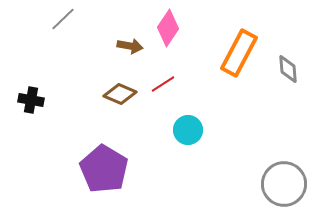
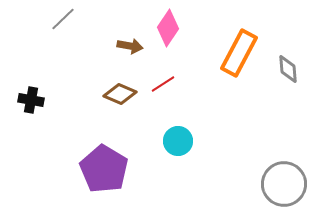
cyan circle: moved 10 px left, 11 px down
